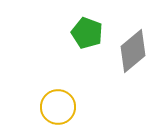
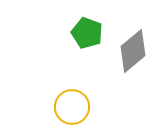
yellow circle: moved 14 px right
